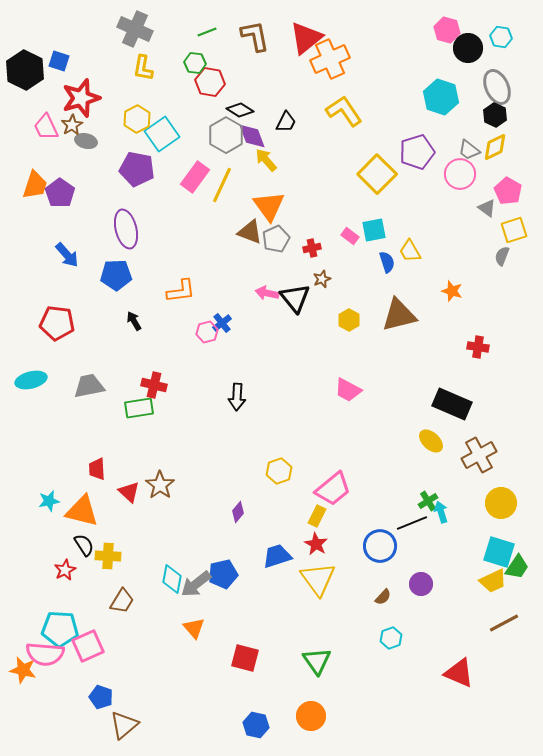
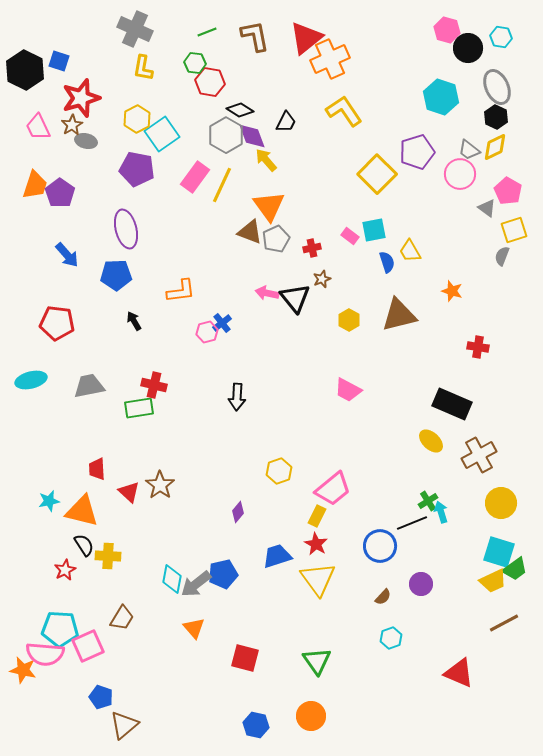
black hexagon at (495, 115): moved 1 px right, 2 px down
pink trapezoid at (46, 127): moved 8 px left
green trapezoid at (517, 567): moved 2 px left, 2 px down; rotated 20 degrees clockwise
brown trapezoid at (122, 601): moved 17 px down
